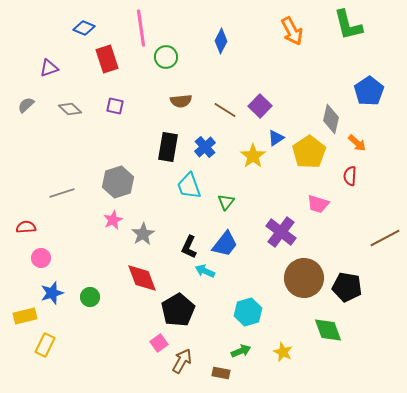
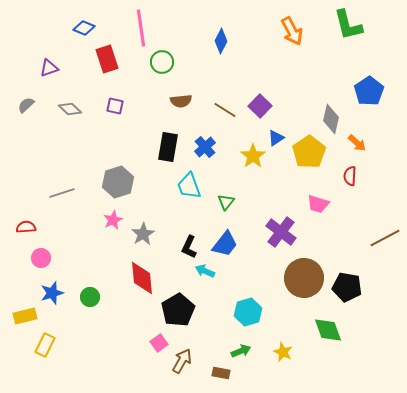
green circle at (166, 57): moved 4 px left, 5 px down
red diamond at (142, 278): rotated 16 degrees clockwise
